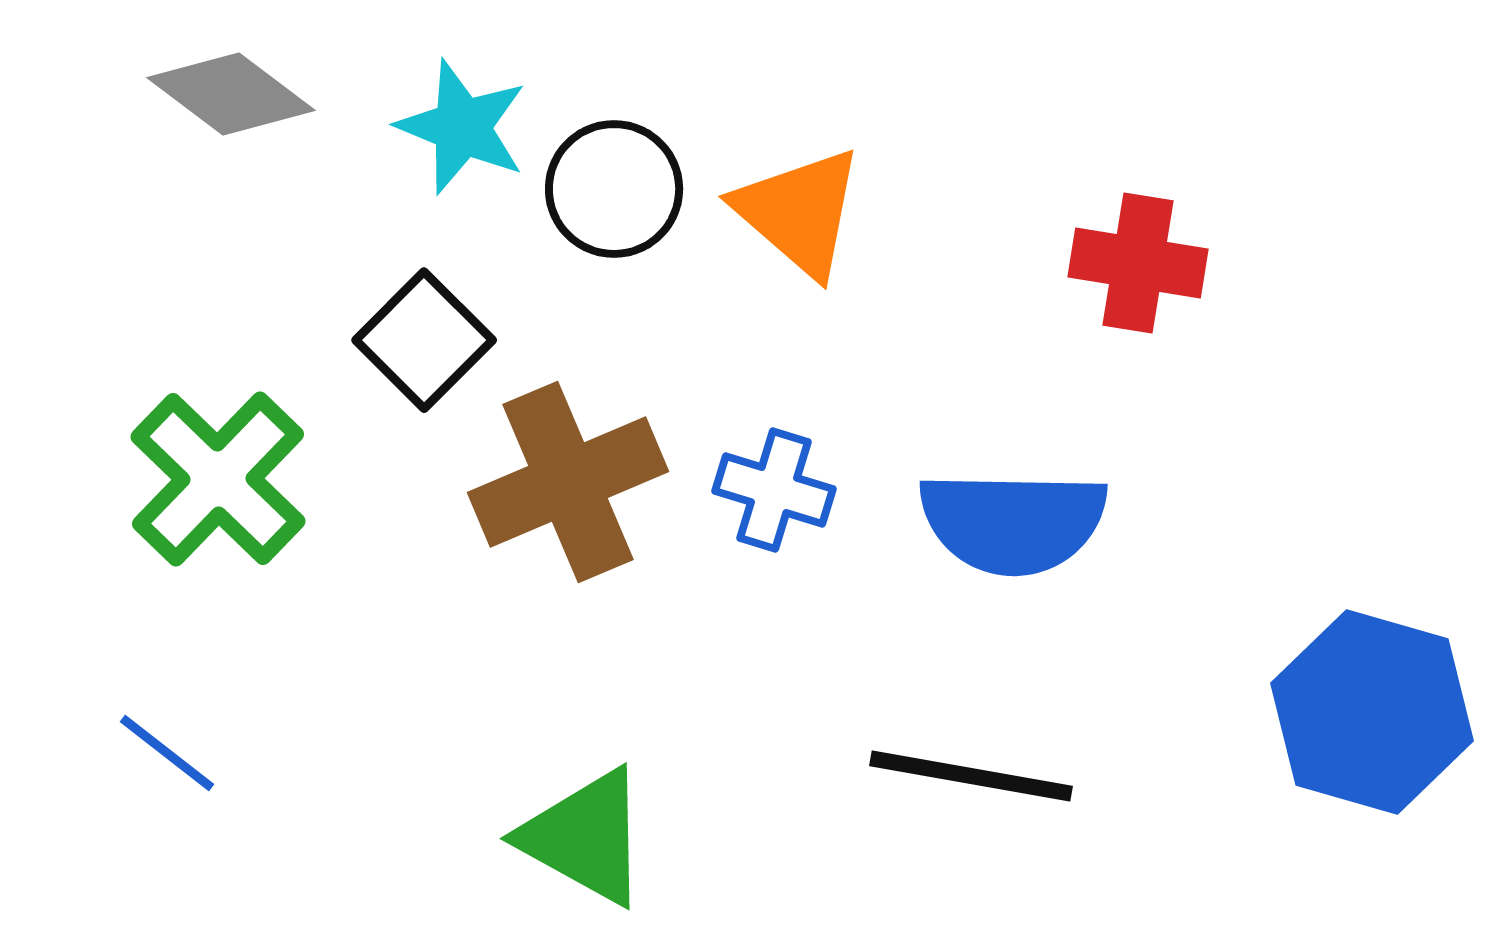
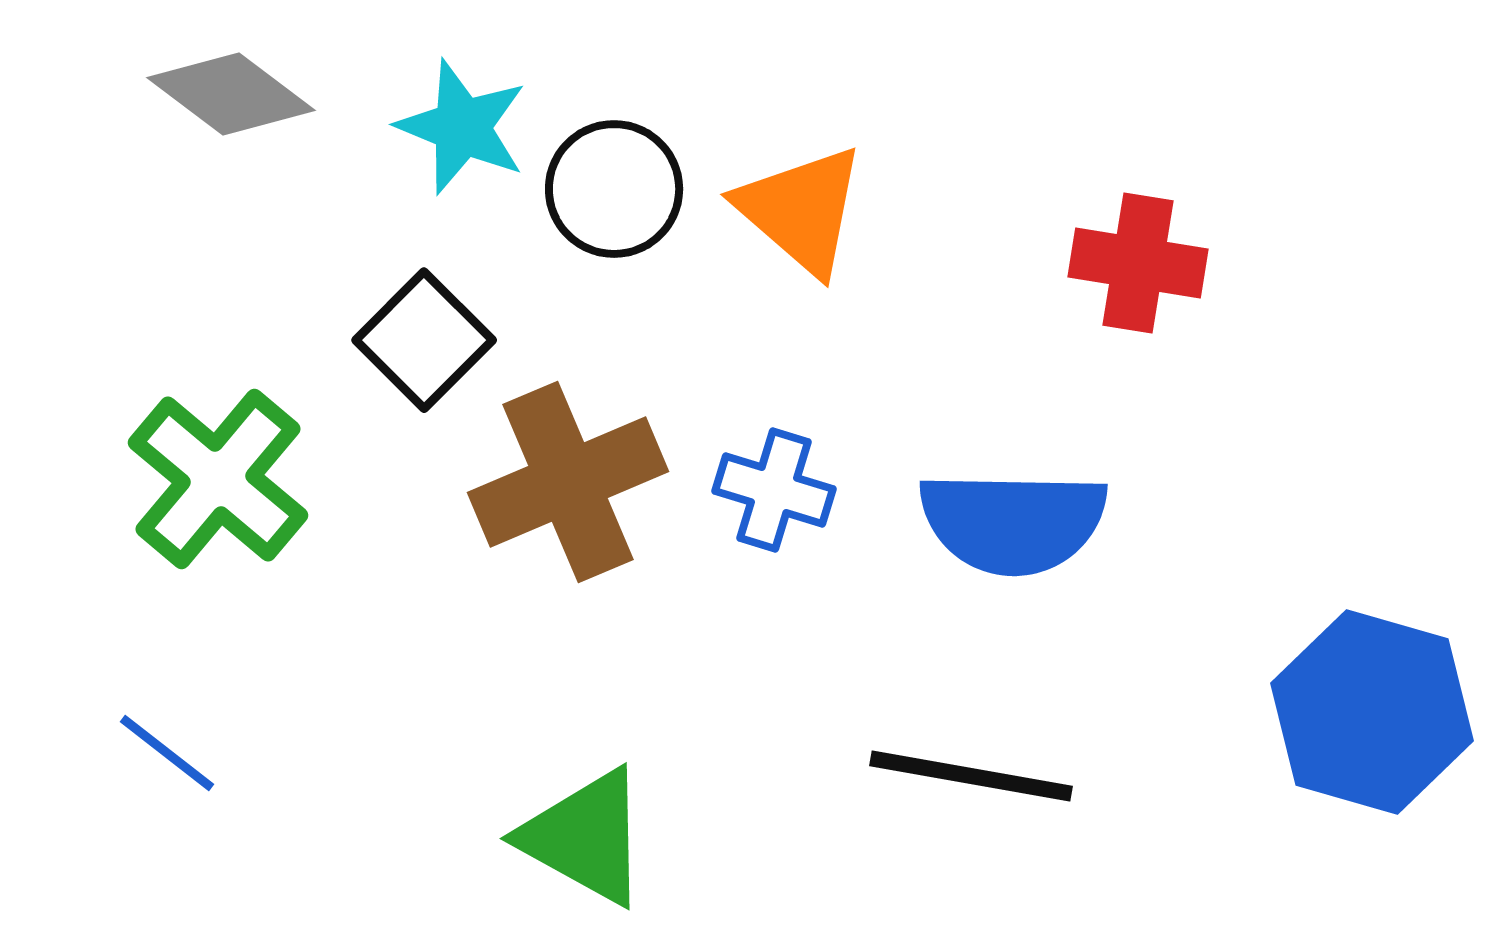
orange triangle: moved 2 px right, 2 px up
green cross: rotated 4 degrees counterclockwise
